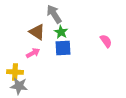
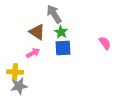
pink semicircle: moved 1 px left, 2 px down
gray star: rotated 18 degrees counterclockwise
